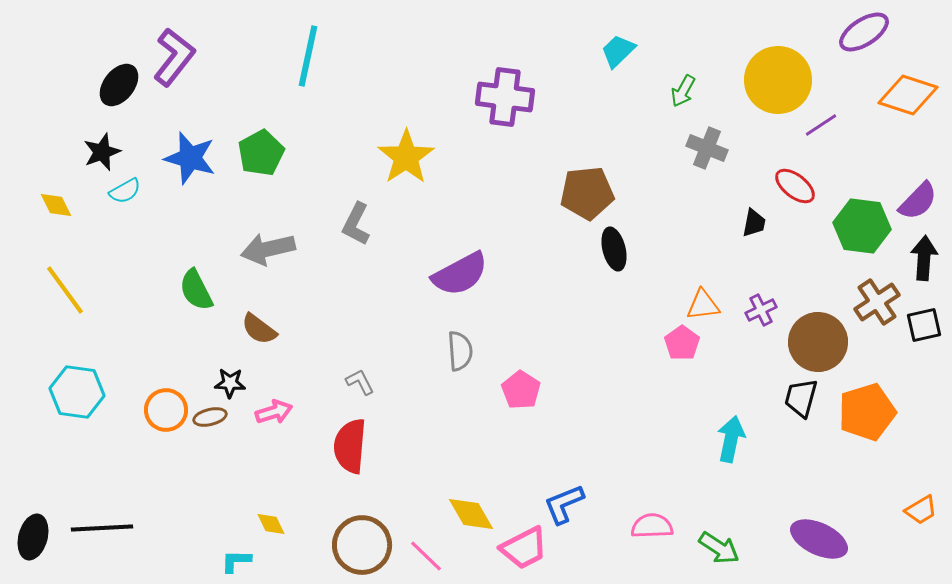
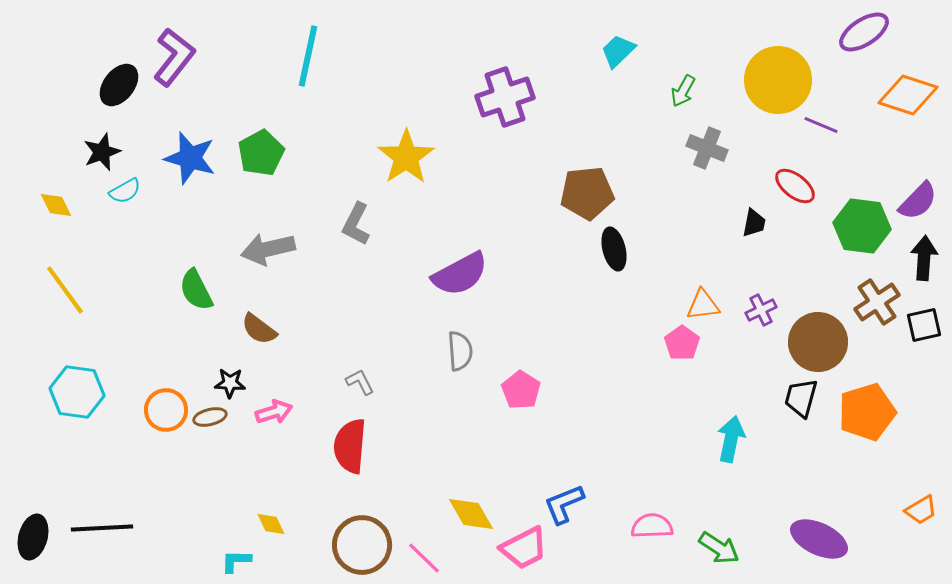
purple cross at (505, 97): rotated 26 degrees counterclockwise
purple line at (821, 125): rotated 56 degrees clockwise
pink line at (426, 556): moved 2 px left, 2 px down
